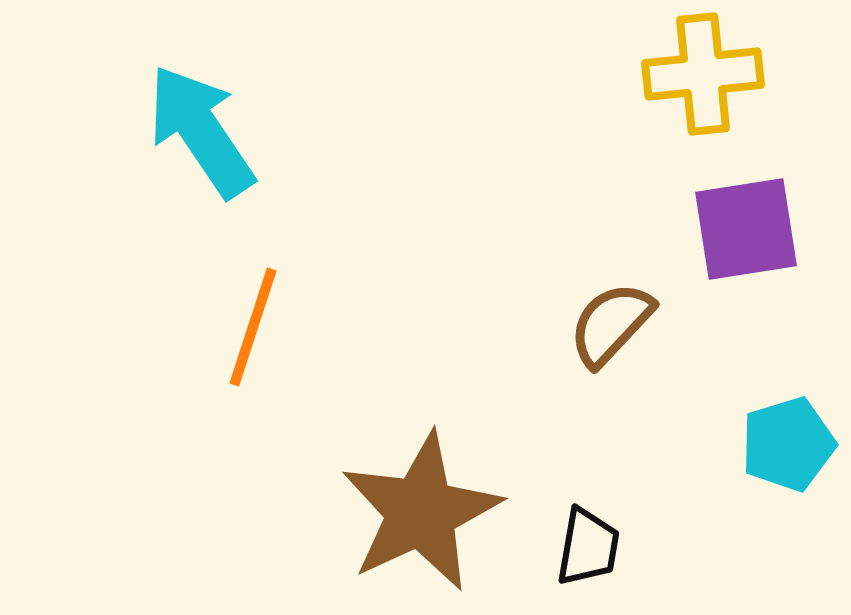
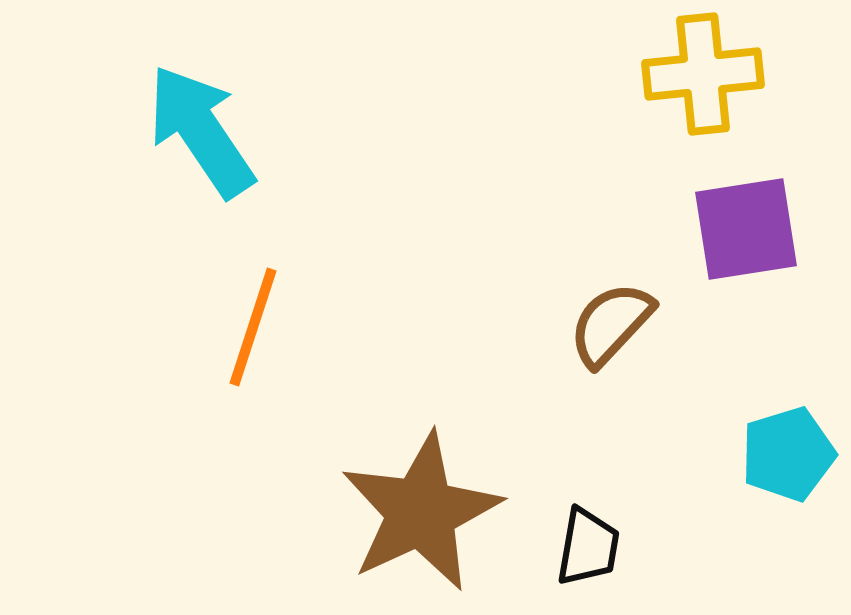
cyan pentagon: moved 10 px down
